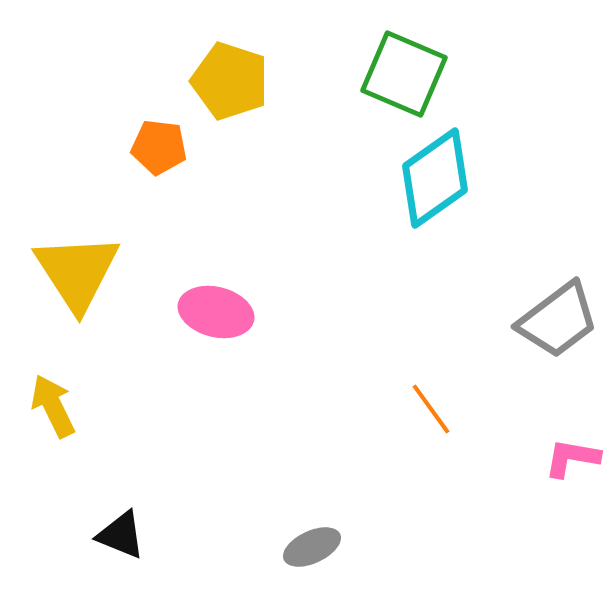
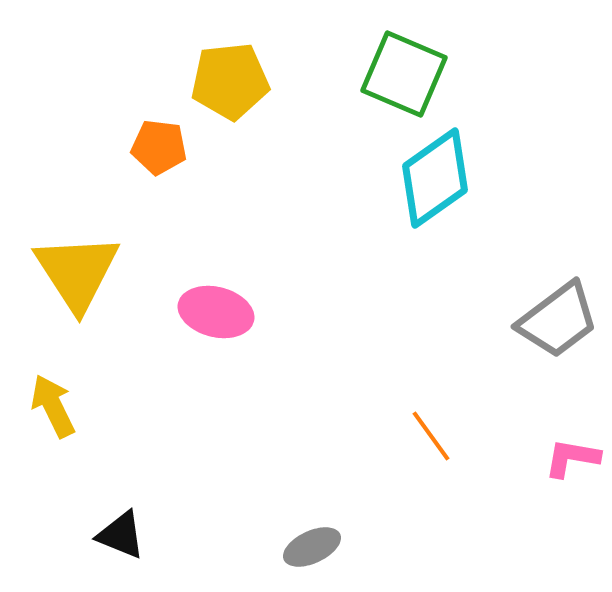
yellow pentagon: rotated 24 degrees counterclockwise
orange line: moved 27 px down
